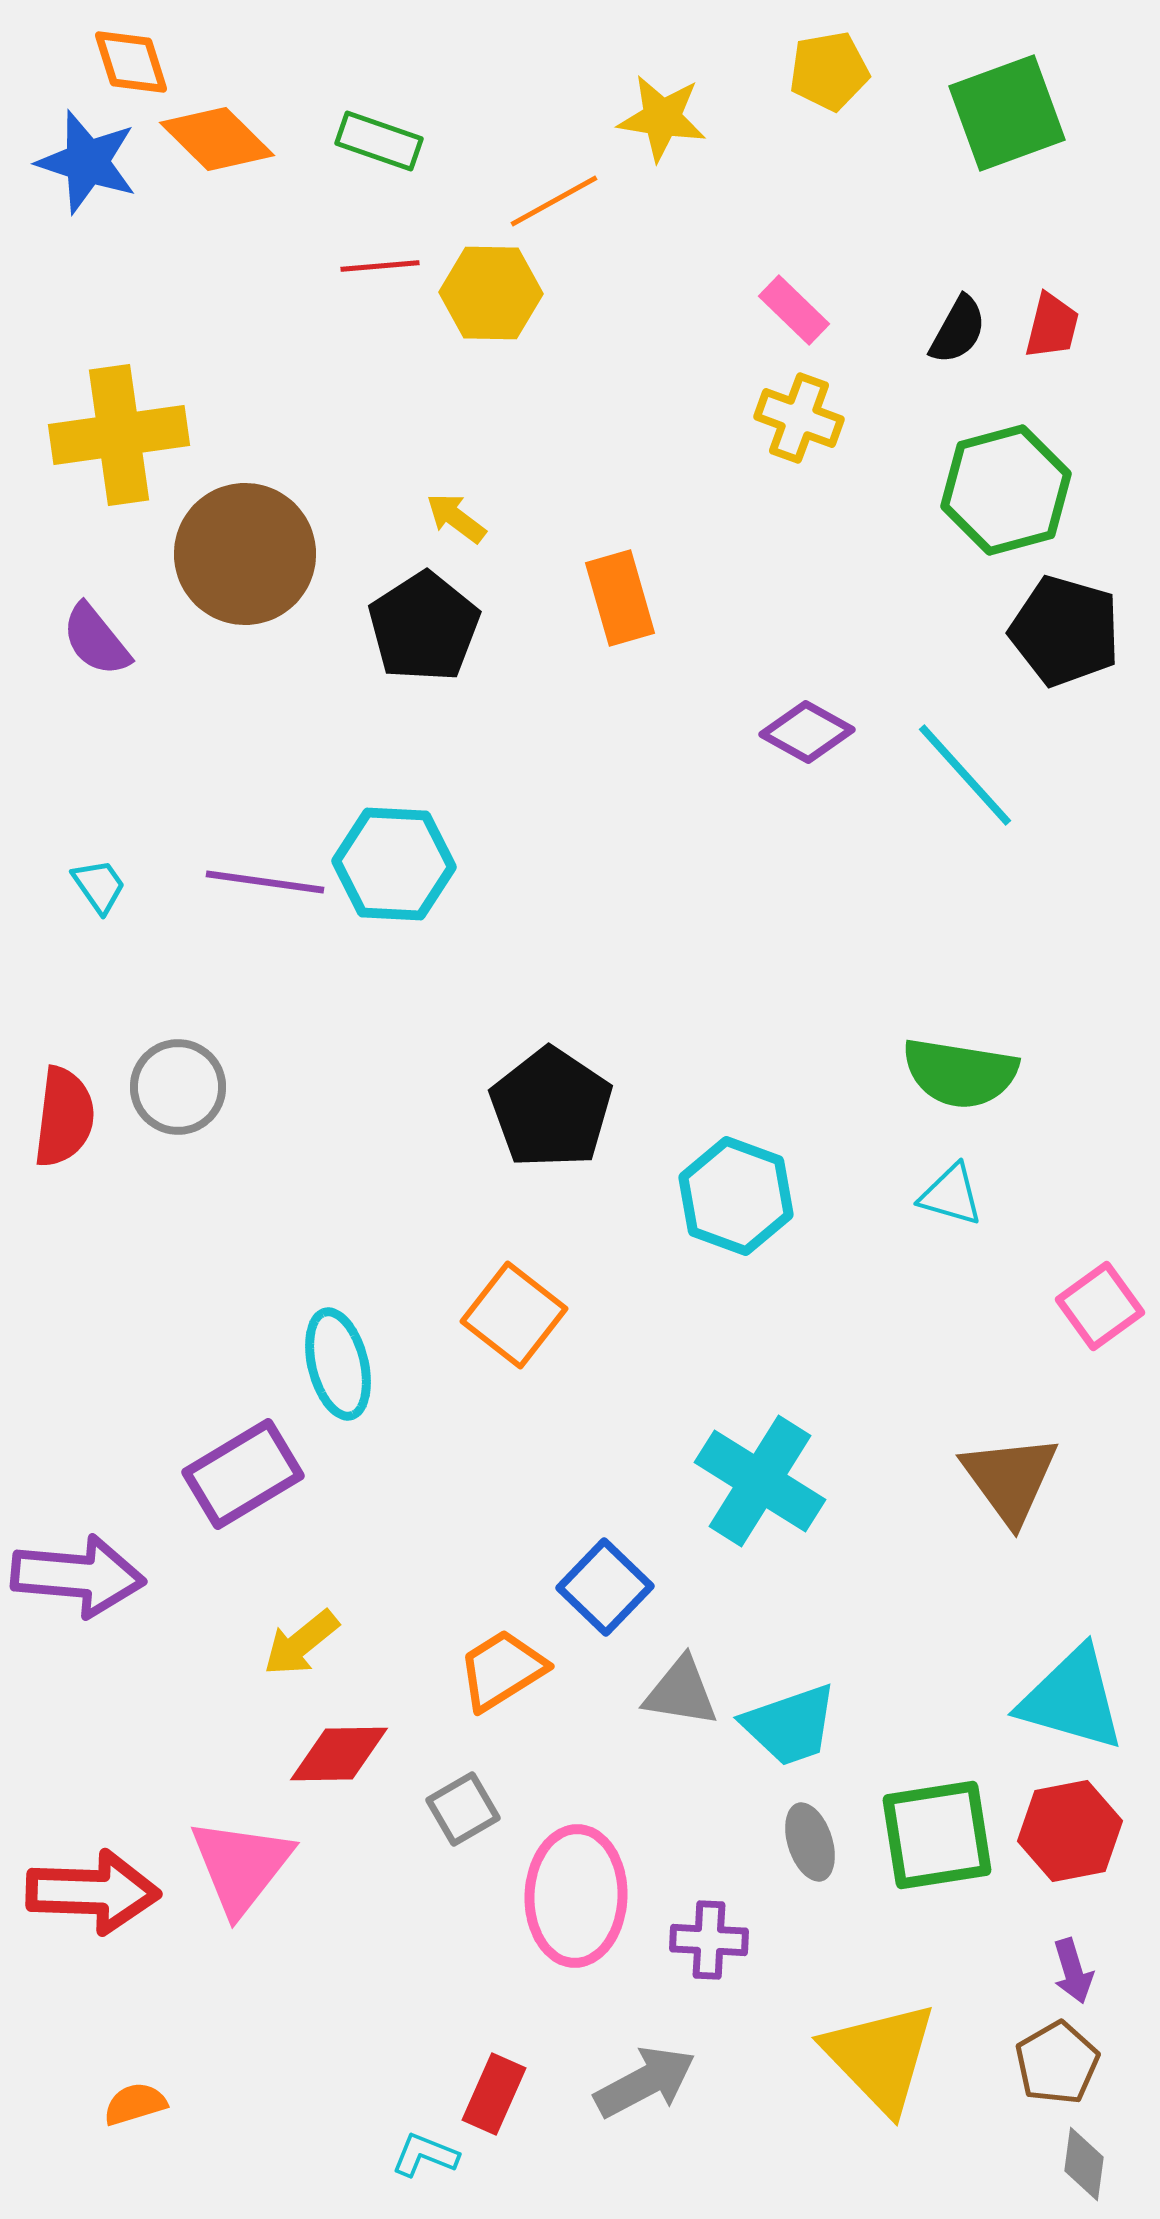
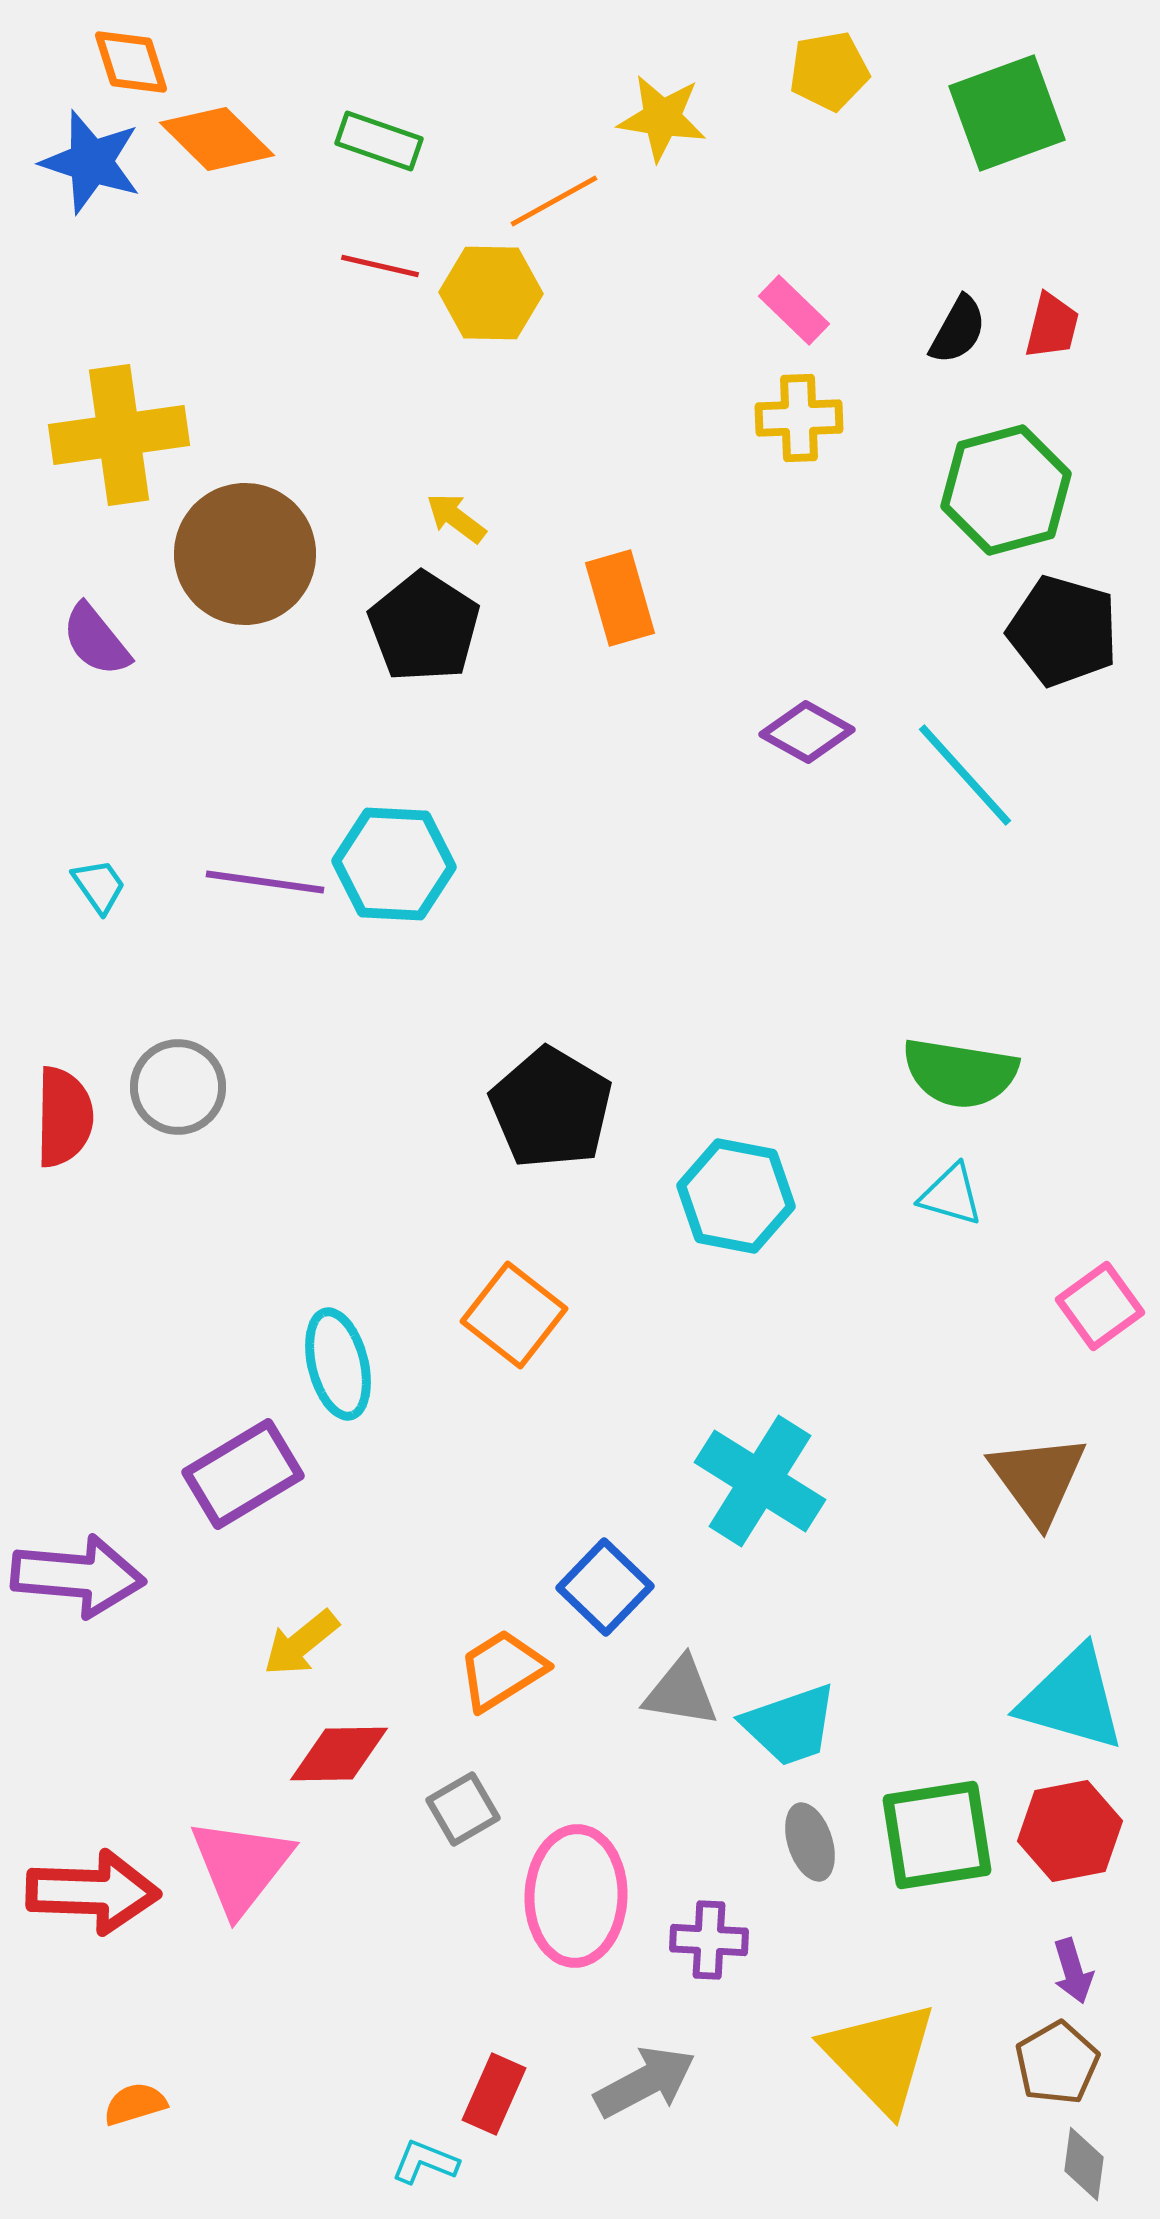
blue star at (87, 162): moved 4 px right
red line at (380, 266): rotated 18 degrees clockwise
yellow cross at (799, 418): rotated 22 degrees counterclockwise
black pentagon at (424, 627): rotated 6 degrees counterclockwise
black pentagon at (1065, 631): moved 2 px left
black pentagon at (551, 1108): rotated 3 degrees counterclockwise
red semicircle at (64, 1117): rotated 6 degrees counterclockwise
cyan hexagon at (736, 1196): rotated 9 degrees counterclockwise
brown triangle at (1010, 1479): moved 28 px right
cyan L-shape at (425, 2155): moved 7 px down
